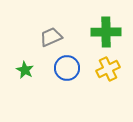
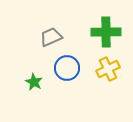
green star: moved 9 px right, 12 px down
